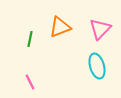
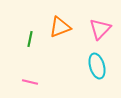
pink line: rotated 49 degrees counterclockwise
